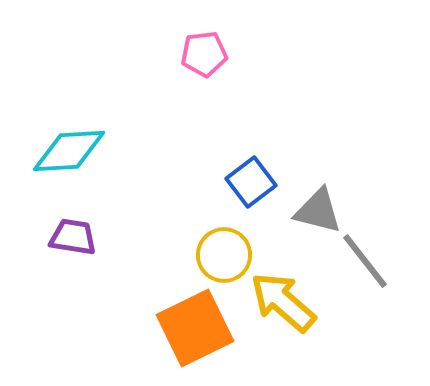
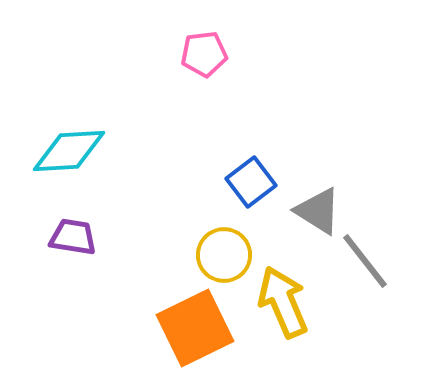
gray triangle: rotated 18 degrees clockwise
yellow arrow: rotated 26 degrees clockwise
